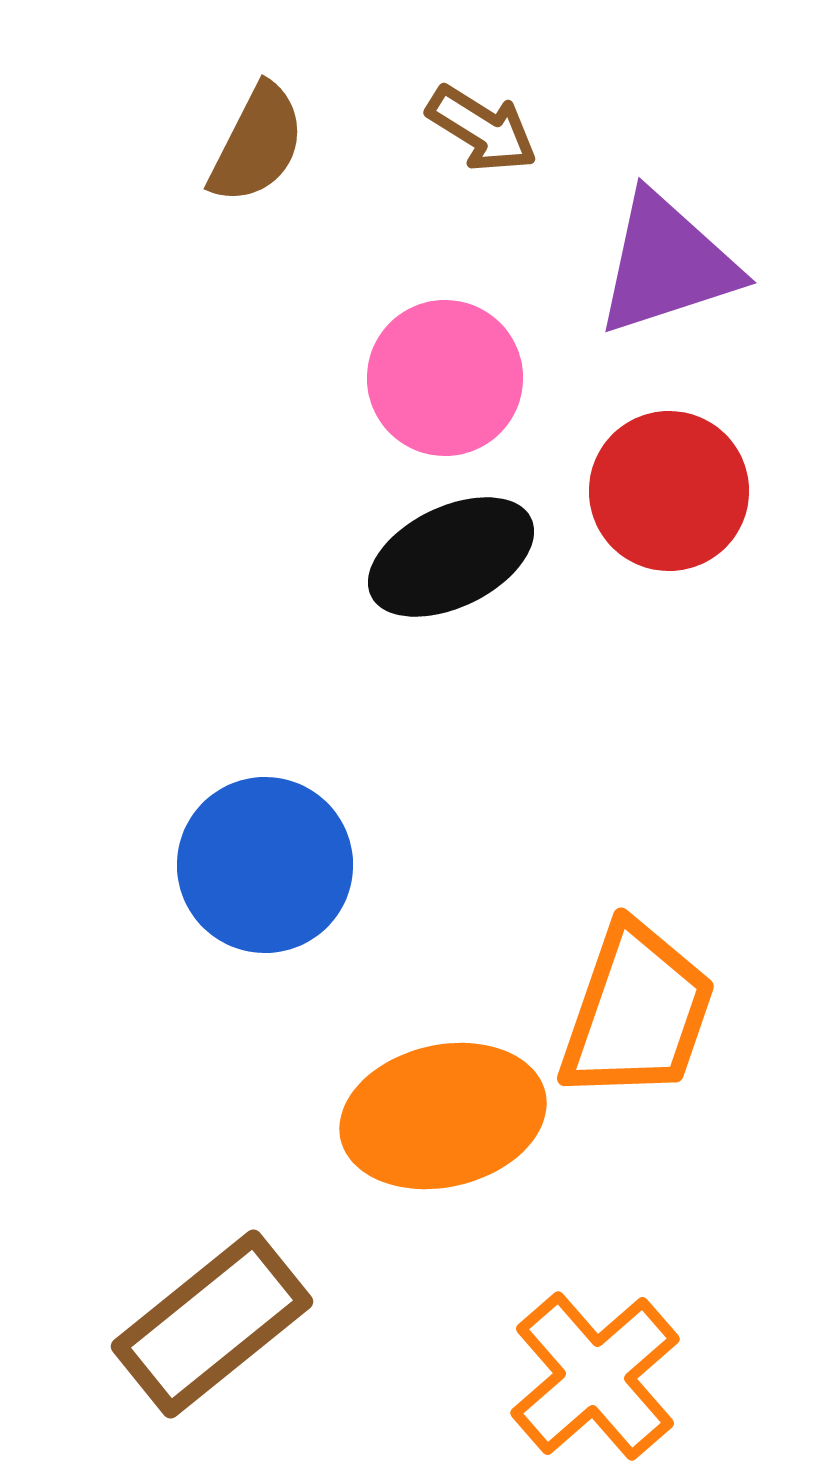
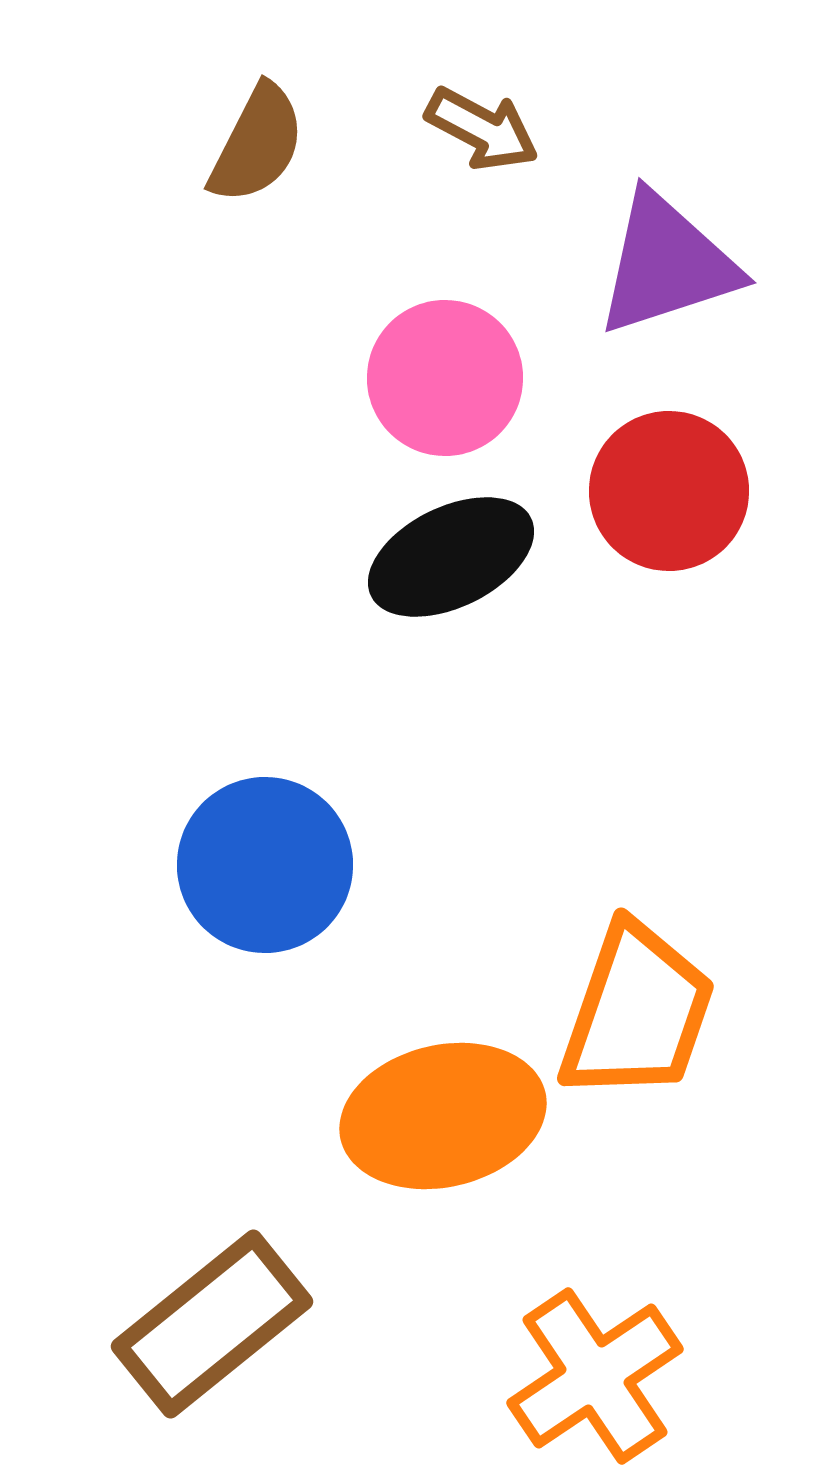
brown arrow: rotated 4 degrees counterclockwise
orange cross: rotated 7 degrees clockwise
